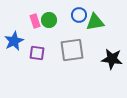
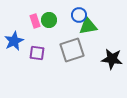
green triangle: moved 7 px left, 4 px down
gray square: rotated 10 degrees counterclockwise
